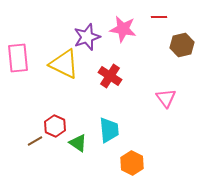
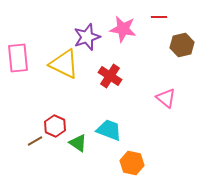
pink triangle: rotated 15 degrees counterclockwise
cyan trapezoid: rotated 64 degrees counterclockwise
orange hexagon: rotated 15 degrees counterclockwise
